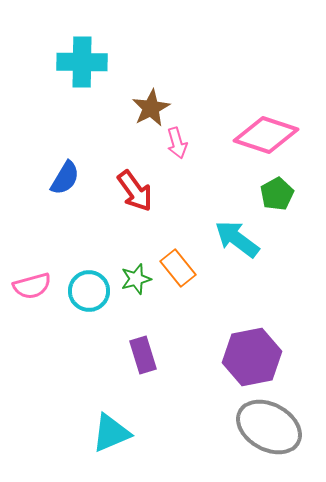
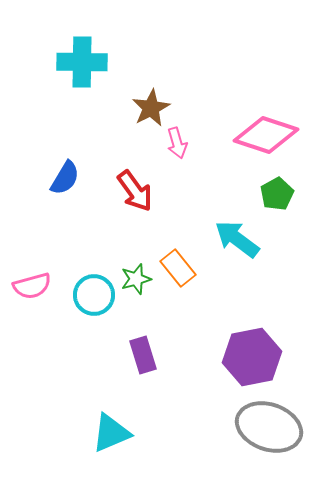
cyan circle: moved 5 px right, 4 px down
gray ellipse: rotated 10 degrees counterclockwise
